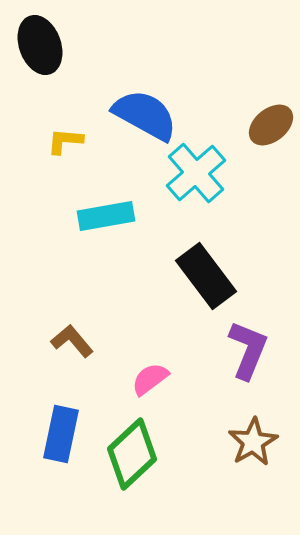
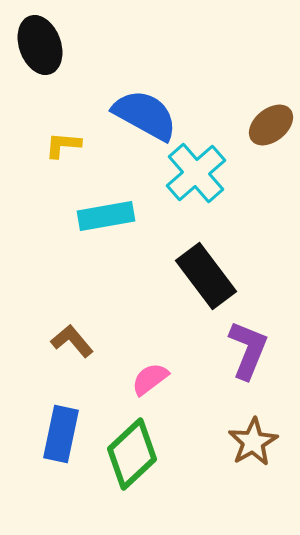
yellow L-shape: moved 2 px left, 4 px down
